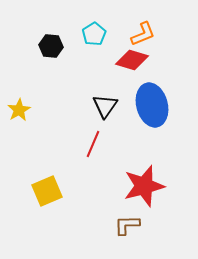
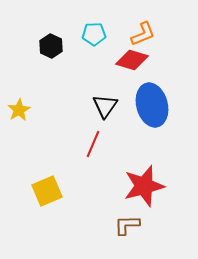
cyan pentagon: rotated 30 degrees clockwise
black hexagon: rotated 20 degrees clockwise
